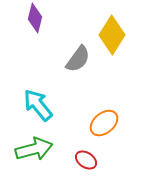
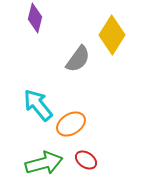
orange ellipse: moved 33 px left, 1 px down; rotated 8 degrees clockwise
green arrow: moved 10 px right, 14 px down
